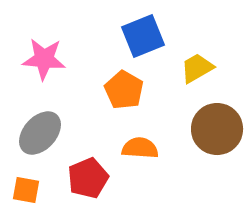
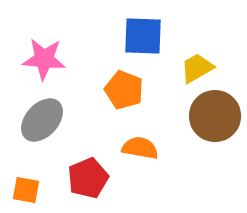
blue square: rotated 24 degrees clockwise
orange pentagon: rotated 9 degrees counterclockwise
brown circle: moved 2 px left, 13 px up
gray ellipse: moved 2 px right, 13 px up
orange semicircle: rotated 6 degrees clockwise
